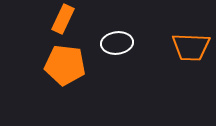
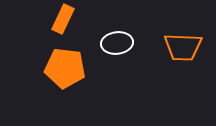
orange trapezoid: moved 8 px left
orange pentagon: moved 3 px down
